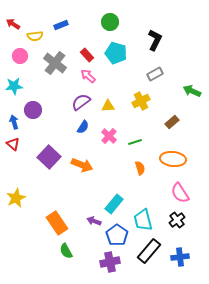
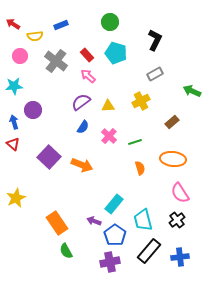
gray cross: moved 1 px right, 2 px up
blue pentagon: moved 2 px left
